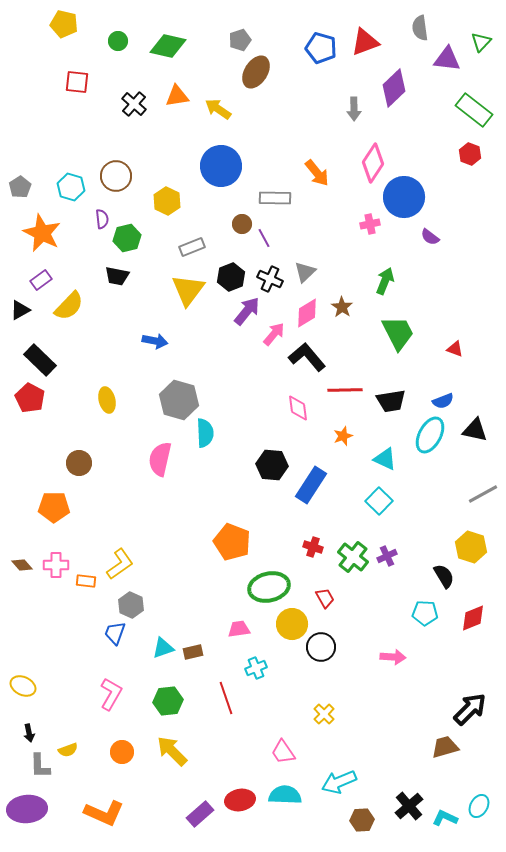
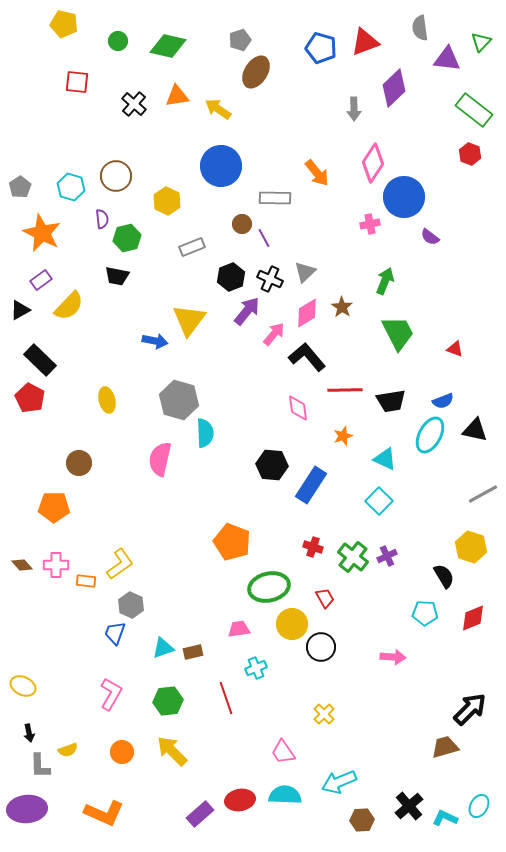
yellow triangle at (188, 290): moved 1 px right, 30 px down
